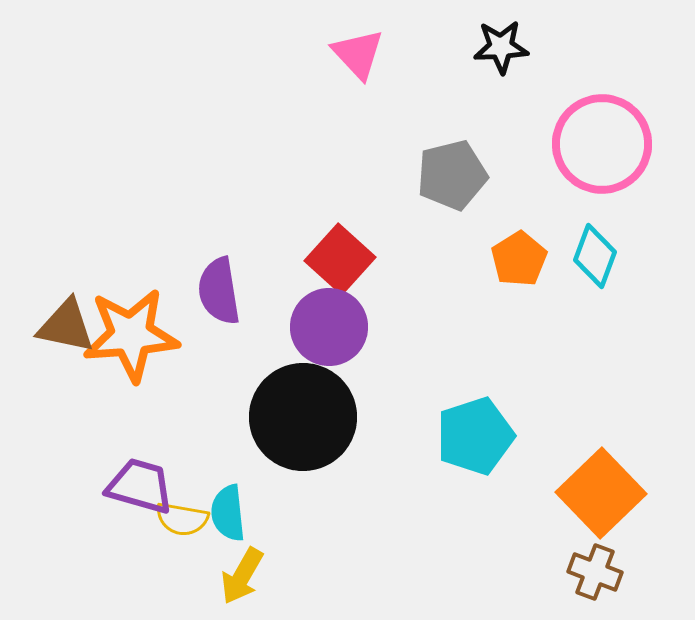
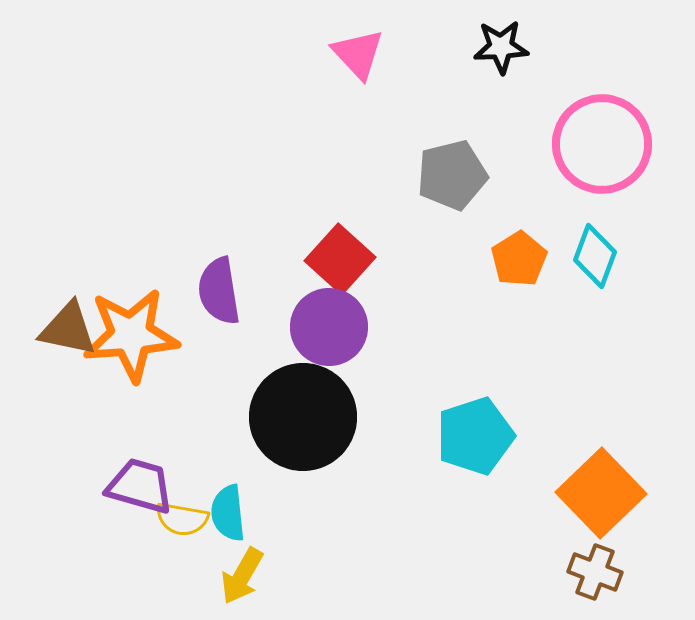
brown triangle: moved 2 px right, 3 px down
